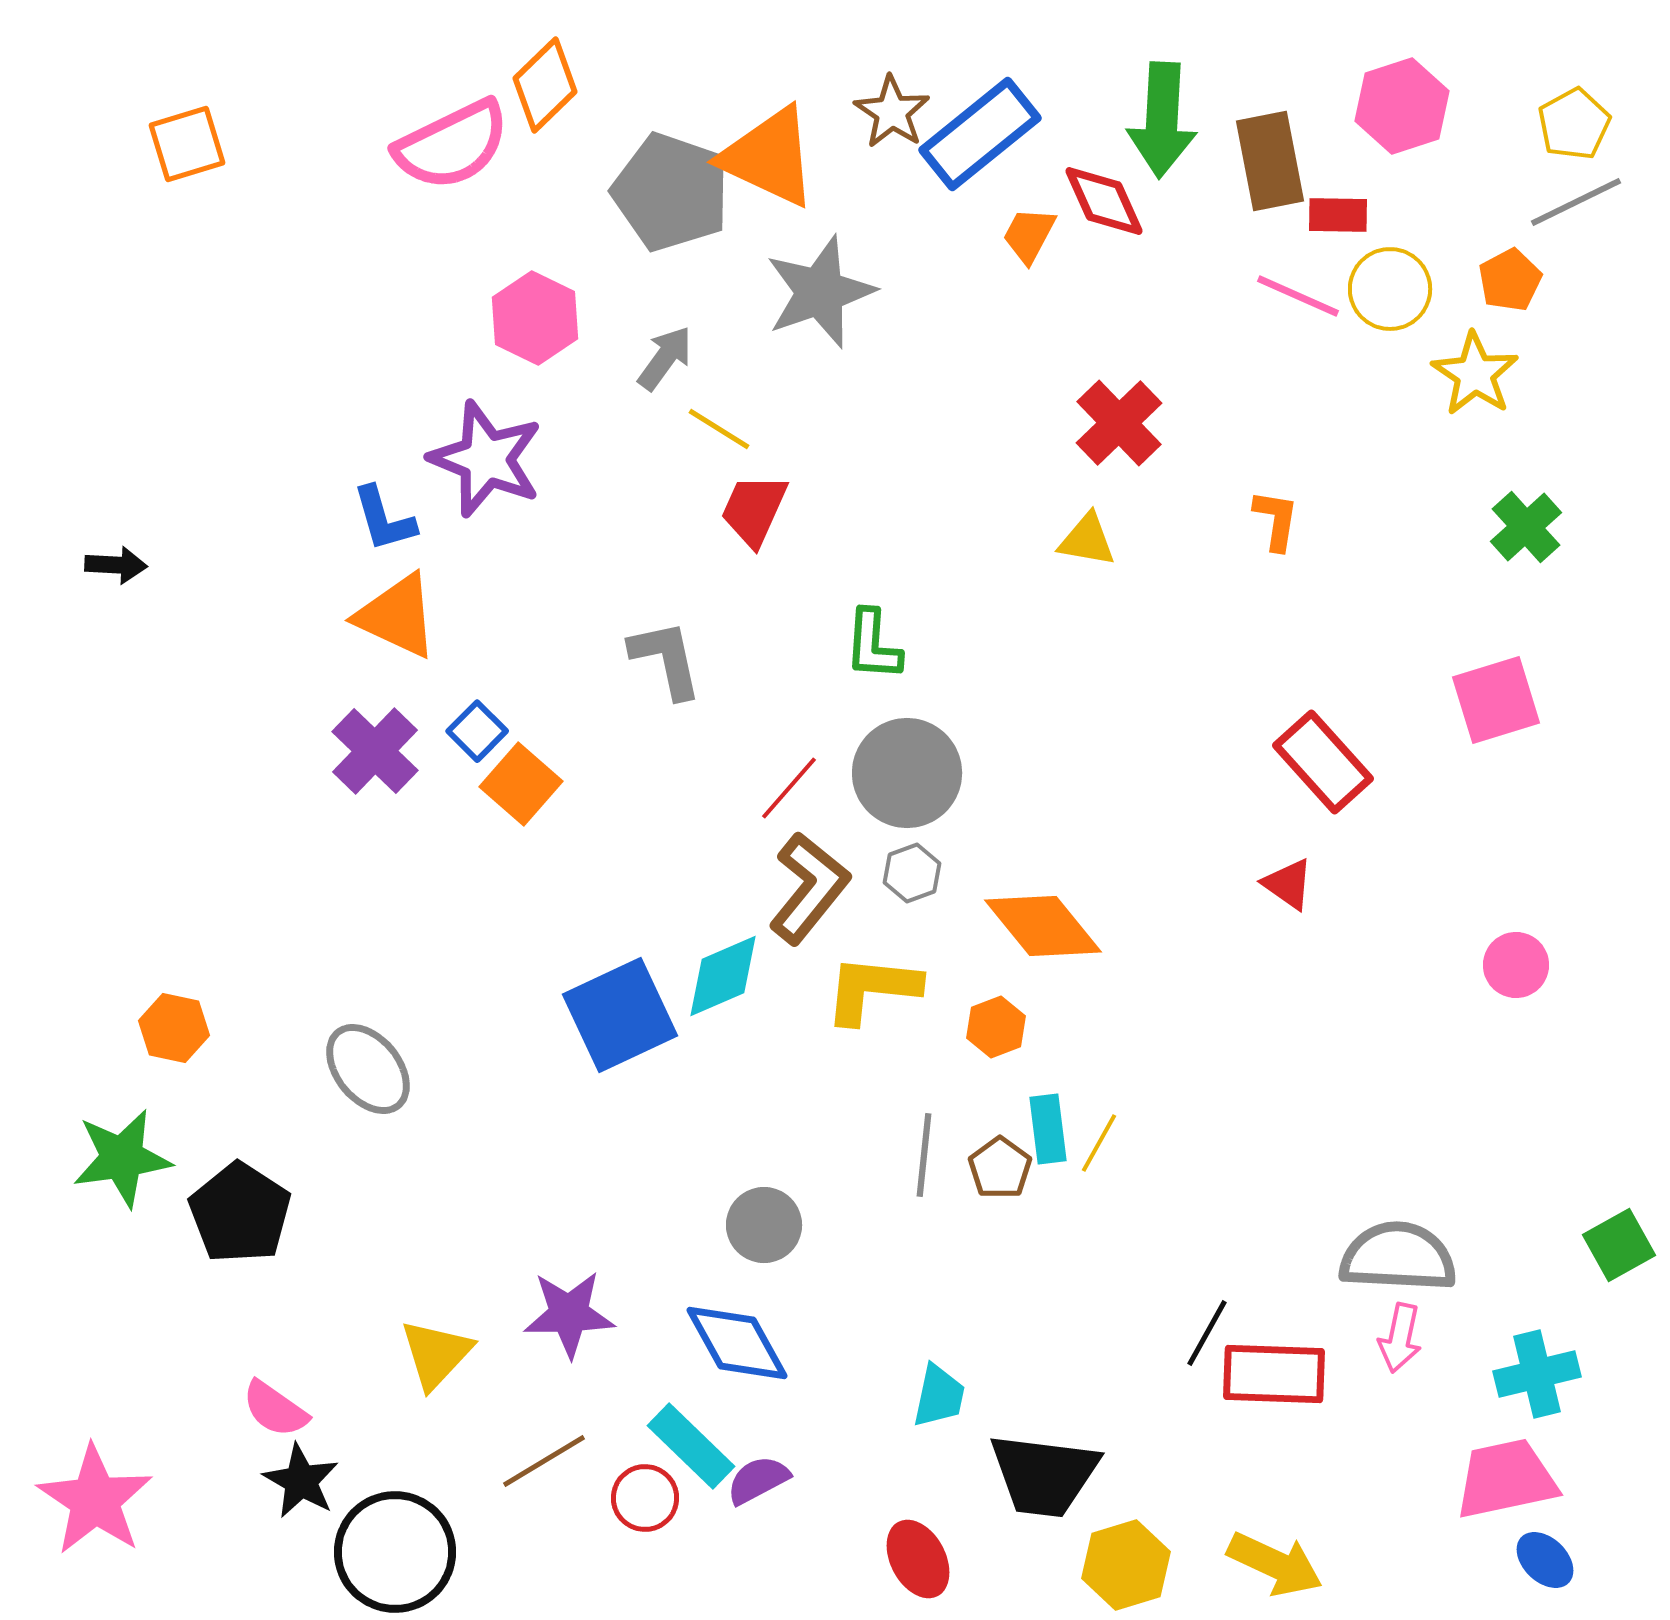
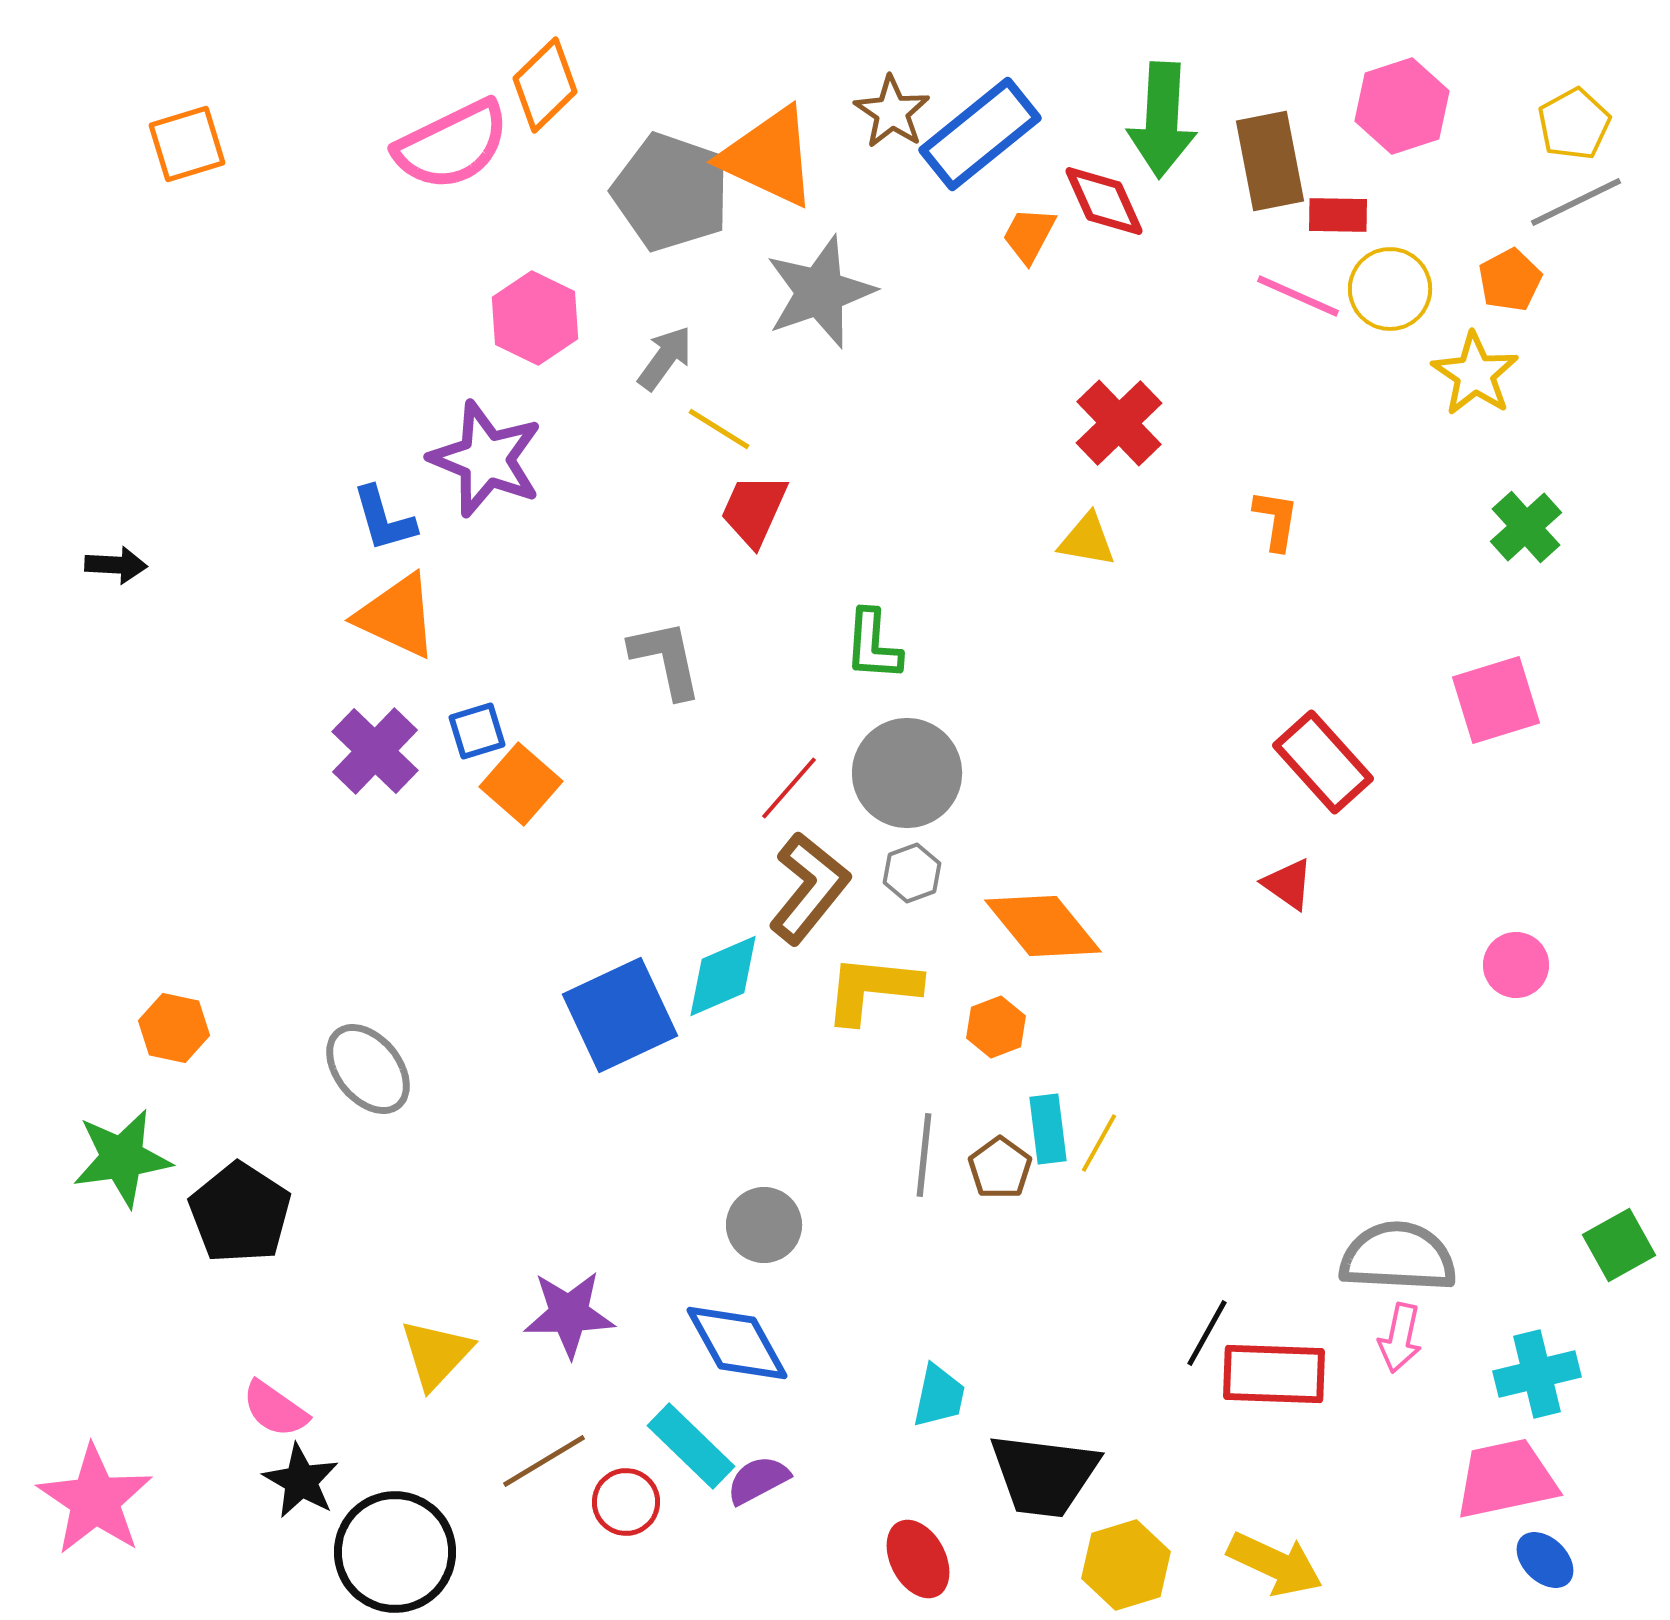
blue square at (477, 731): rotated 28 degrees clockwise
red circle at (645, 1498): moved 19 px left, 4 px down
